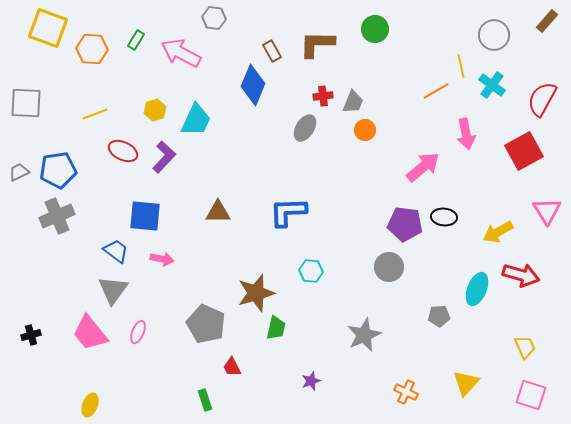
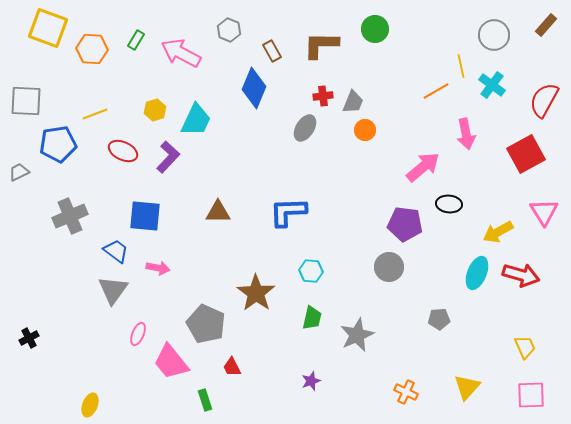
gray hexagon at (214, 18): moved 15 px right, 12 px down; rotated 15 degrees clockwise
brown rectangle at (547, 21): moved 1 px left, 4 px down
brown L-shape at (317, 44): moved 4 px right, 1 px down
blue diamond at (253, 85): moved 1 px right, 3 px down
red semicircle at (542, 99): moved 2 px right, 1 px down
gray square at (26, 103): moved 2 px up
red square at (524, 151): moved 2 px right, 3 px down
purple L-shape at (164, 157): moved 4 px right
blue pentagon at (58, 170): moved 26 px up
pink triangle at (547, 211): moved 3 px left, 1 px down
gray cross at (57, 216): moved 13 px right
black ellipse at (444, 217): moved 5 px right, 13 px up
pink arrow at (162, 259): moved 4 px left, 9 px down
cyan ellipse at (477, 289): moved 16 px up
brown star at (256, 293): rotated 21 degrees counterclockwise
gray pentagon at (439, 316): moved 3 px down
green trapezoid at (276, 328): moved 36 px right, 10 px up
pink ellipse at (138, 332): moved 2 px down
pink trapezoid at (90, 333): moved 81 px right, 29 px down
black cross at (31, 335): moved 2 px left, 3 px down; rotated 12 degrees counterclockwise
gray star at (364, 335): moved 7 px left
yellow triangle at (466, 383): moved 1 px right, 4 px down
pink square at (531, 395): rotated 20 degrees counterclockwise
